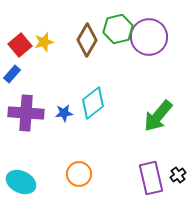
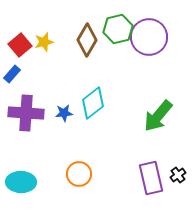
cyan ellipse: rotated 24 degrees counterclockwise
